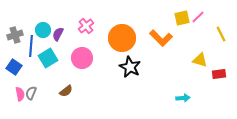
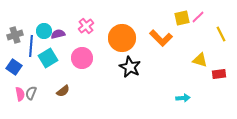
cyan circle: moved 1 px right, 1 px down
purple semicircle: rotated 48 degrees clockwise
brown semicircle: moved 3 px left
